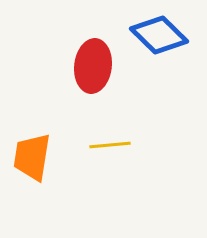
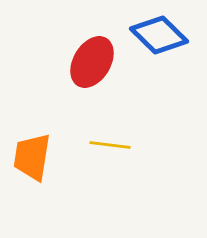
red ellipse: moved 1 px left, 4 px up; rotated 24 degrees clockwise
yellow line: rotated 12 degrees clockwise
